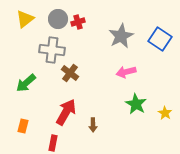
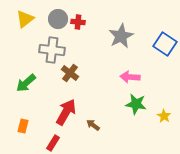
red cross: rotated 24 degrees clockwise
blue square: moved 5 px right, 5 px down
pink arrow: moved 4 px right, 5 px down; rotated 18 degrees clockwise
green star: rotated 20 degrees counterclockwise
yellow star: moved 1 px left, 3 px down
brown arrow: rotated 128 degrees clockwise
red rectangle: rotated 21 degrees clockwise
